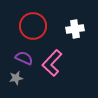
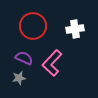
gray star: moved 3 px right
